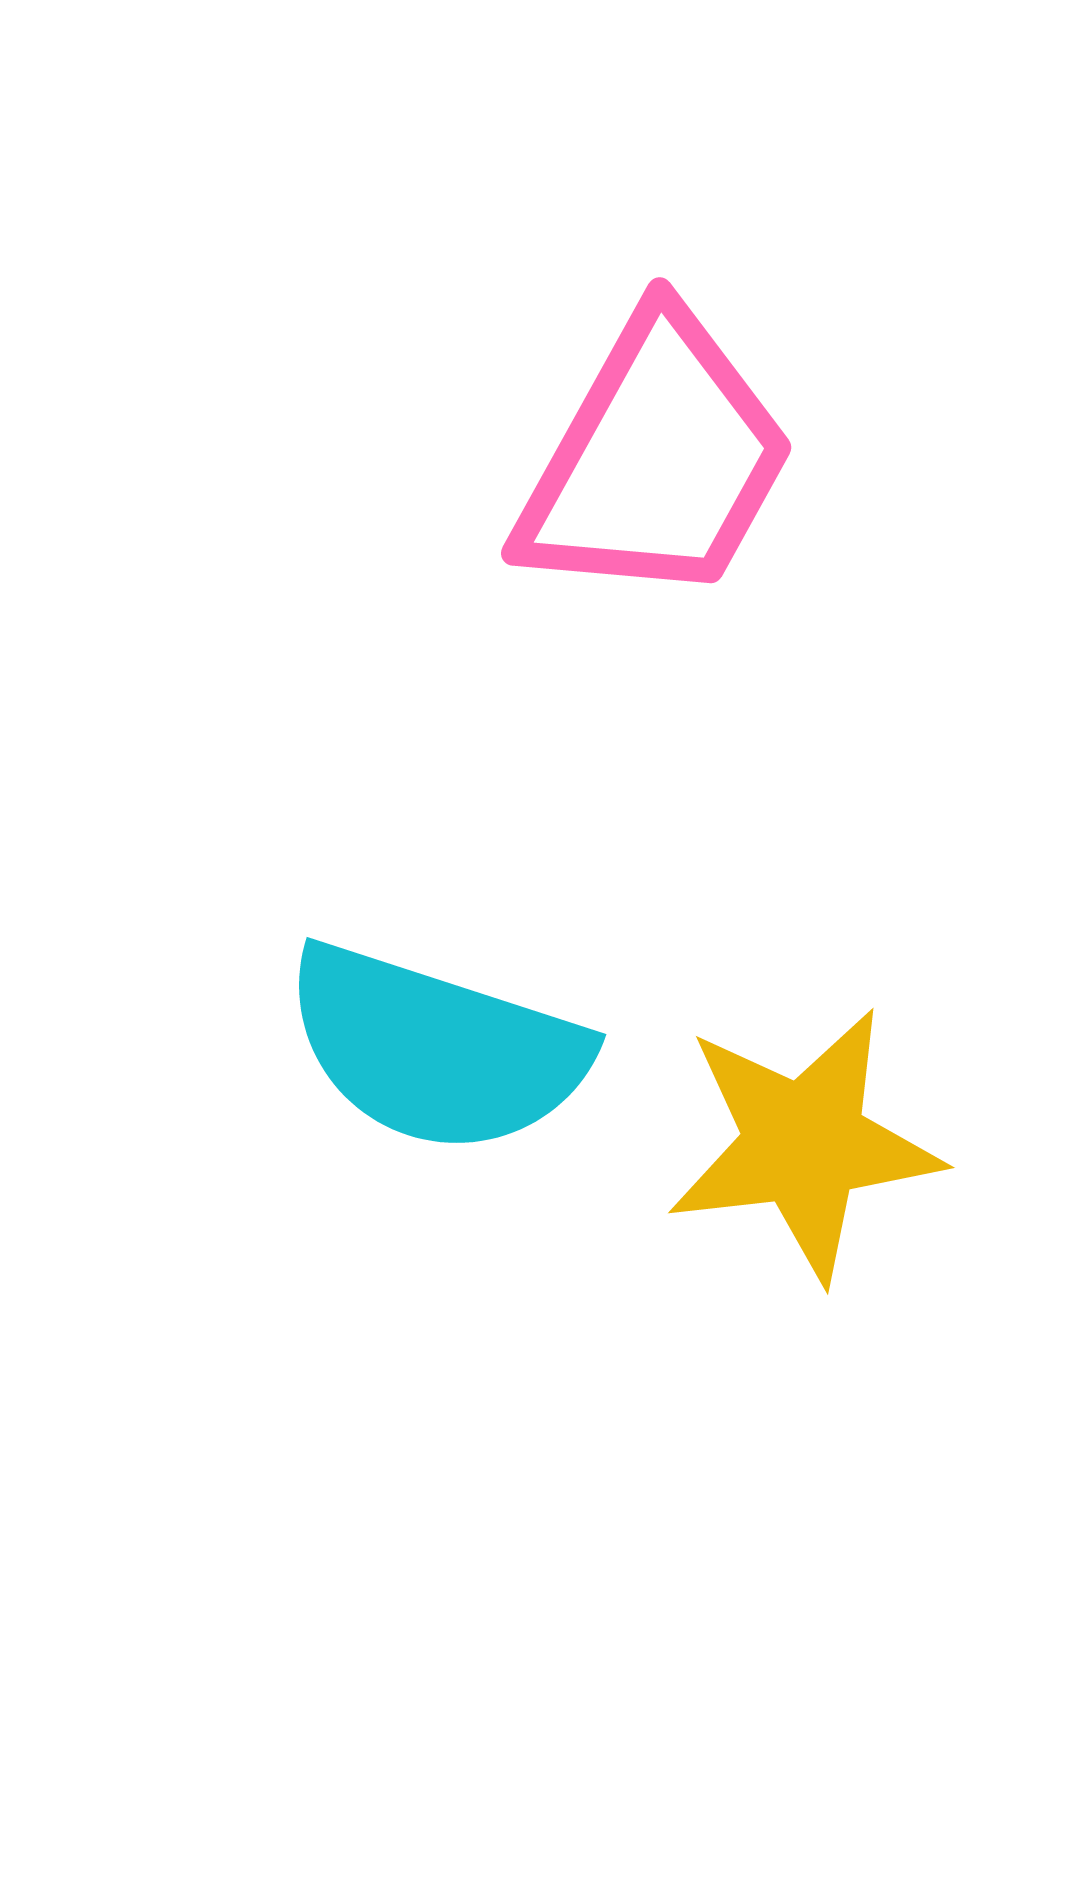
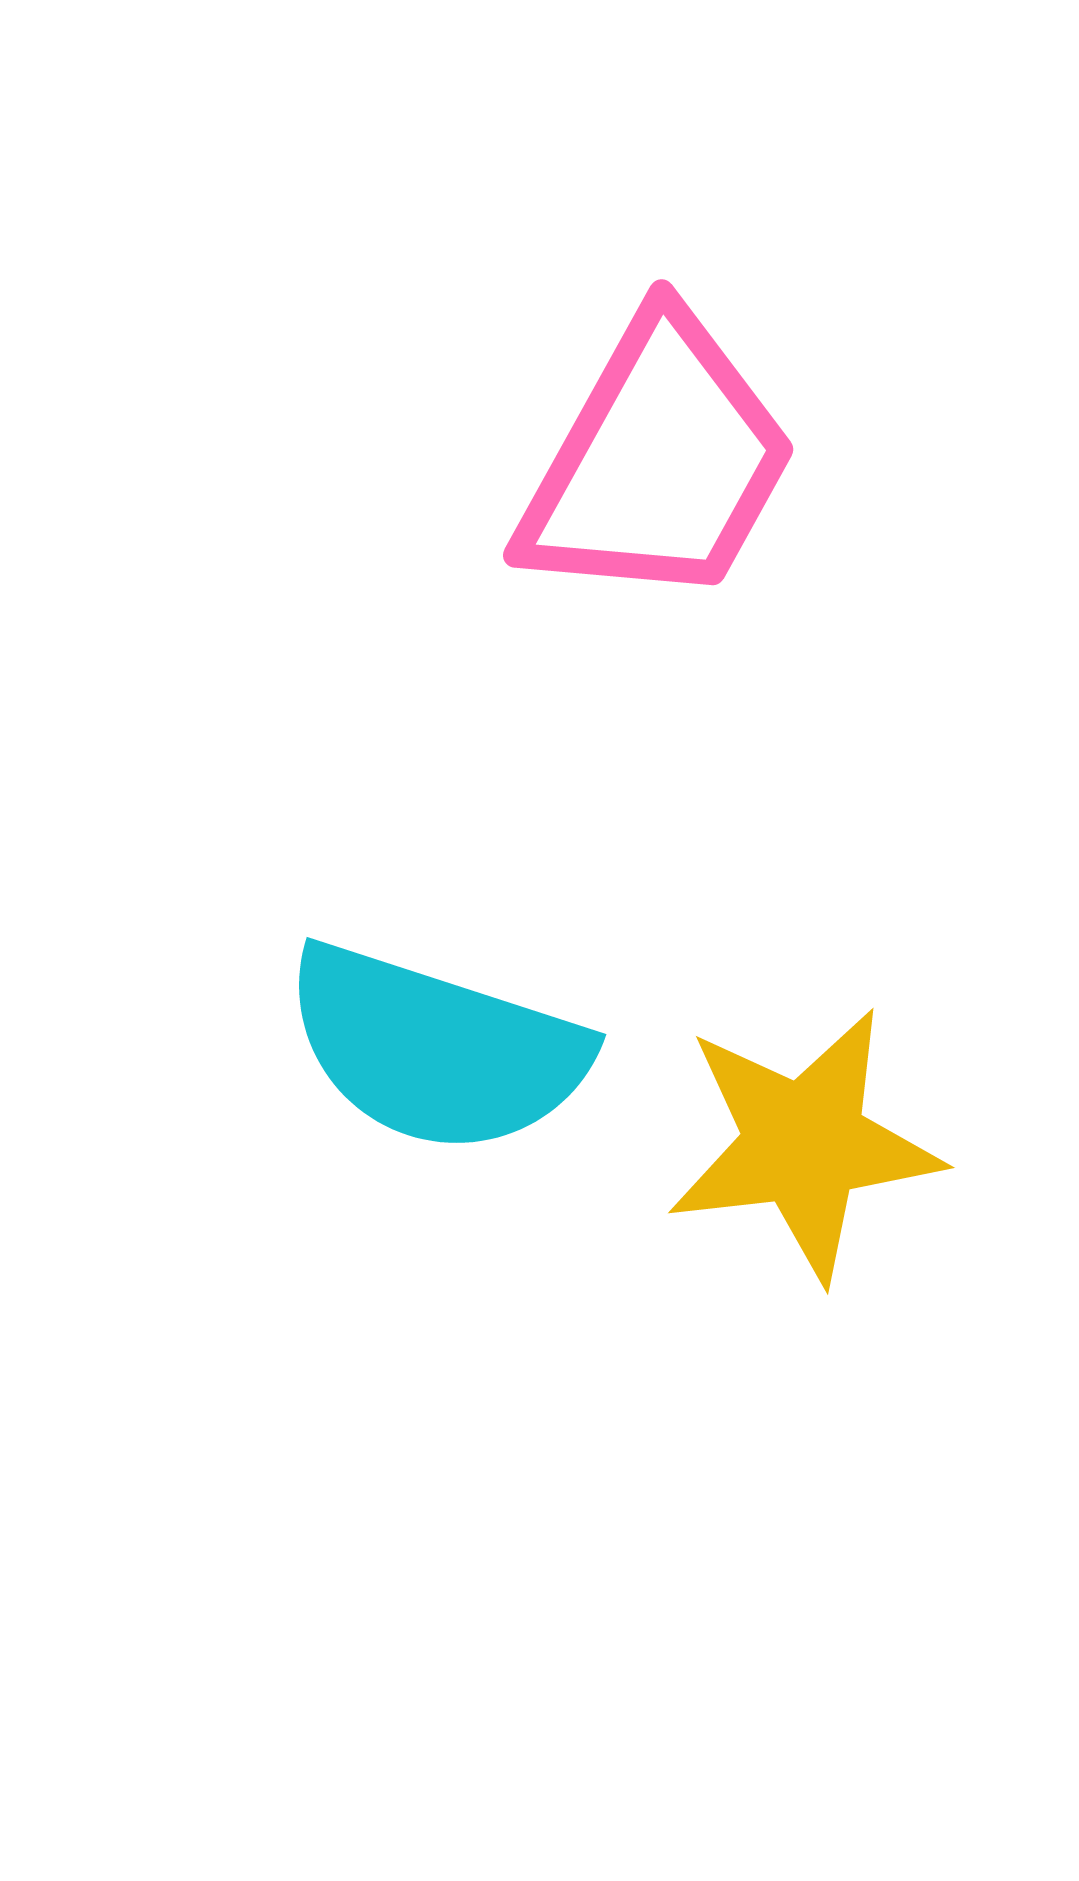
pink trapezoid: moved 2 px right, 2 px down
